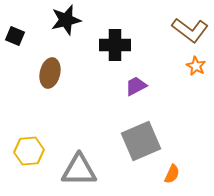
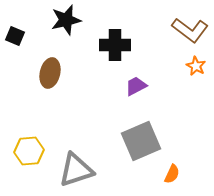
gray triangle: moved 3 px left; rotated 18 degrees counterclockwise
